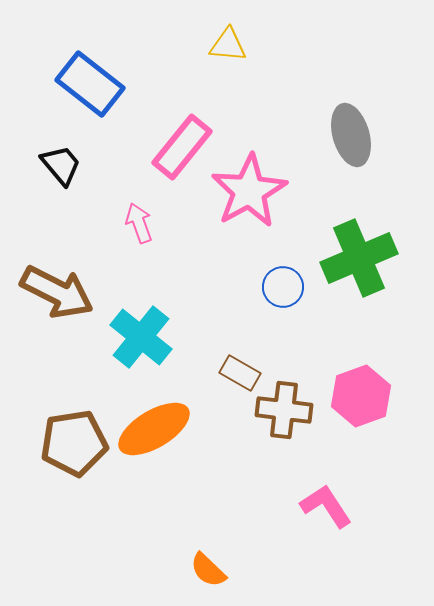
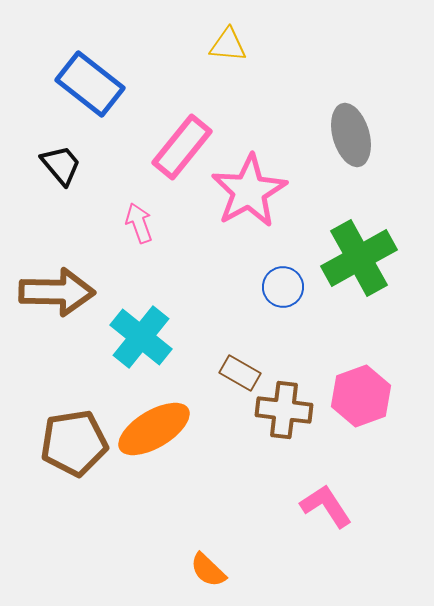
green cross: rotated 6 degrees counterclockwise
brown arrow: rotated 26 degrees counterclockwise
